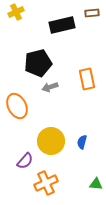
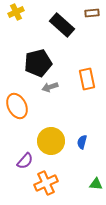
black rectangle: rotated 55 degrees clockwise
